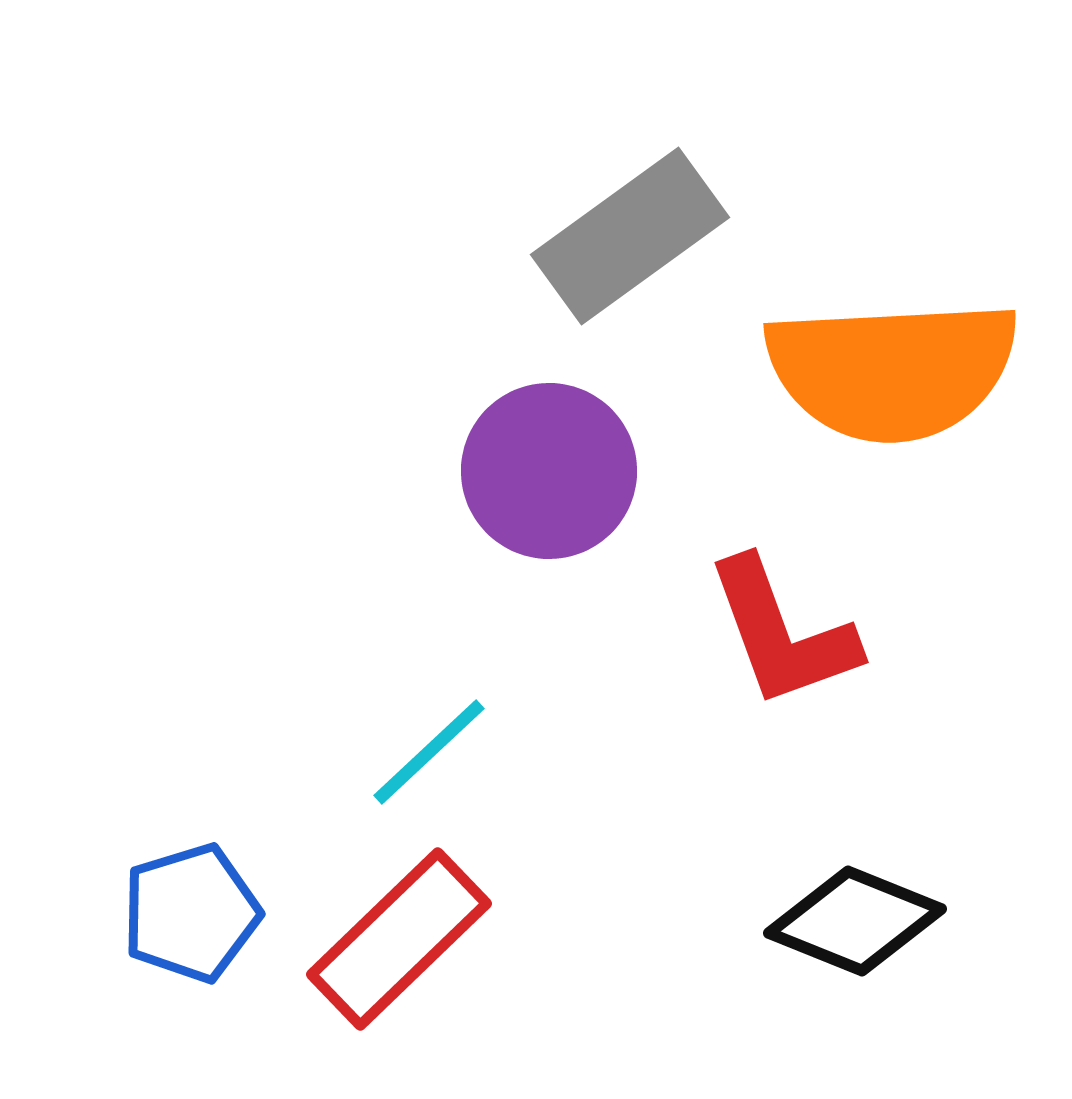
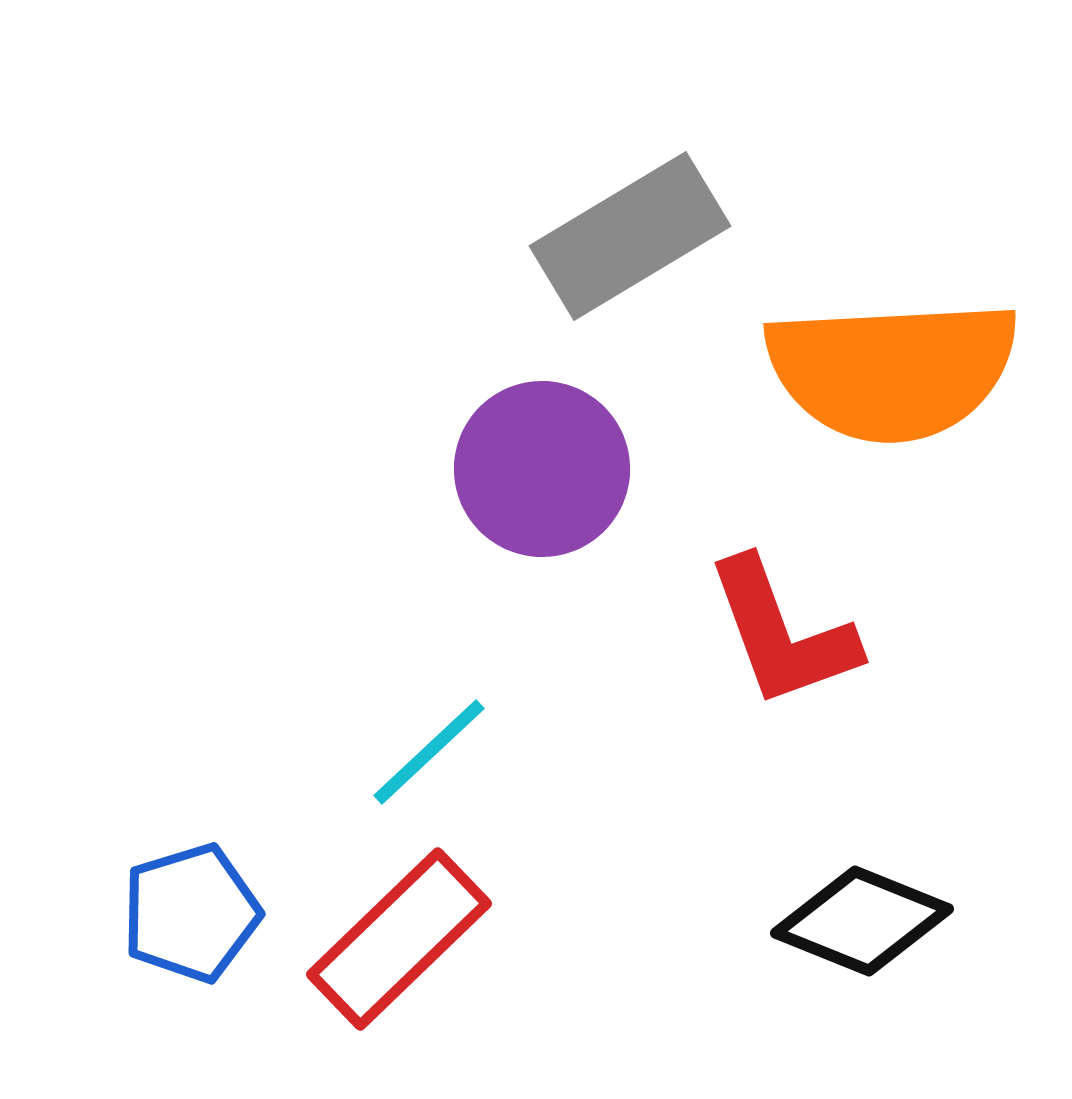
gray rectangle: rotated 5 degrees clockwise
purple circle: moved 7 px left, 2 px up
black diamond: moved 7 px right
